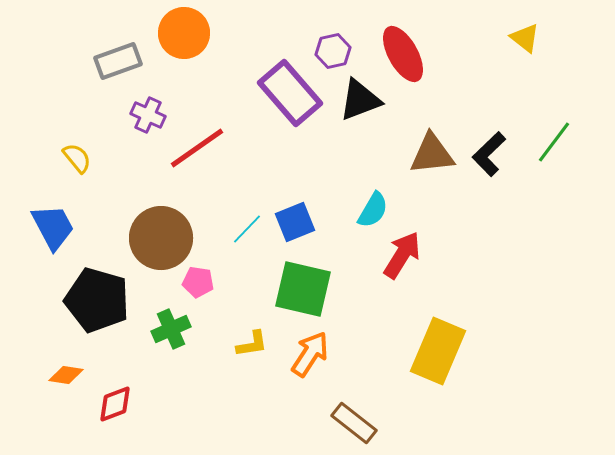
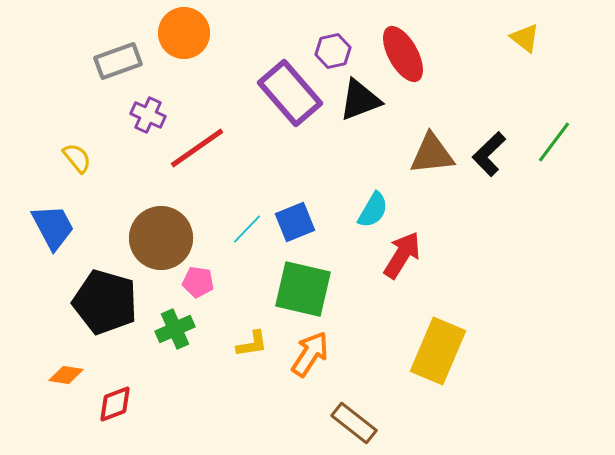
black pentagon: moved 8 px right, 2 px down
green cross: moved 4 px right
